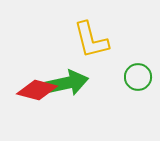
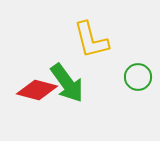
green arrow: rotated 66 degrees clockwise
